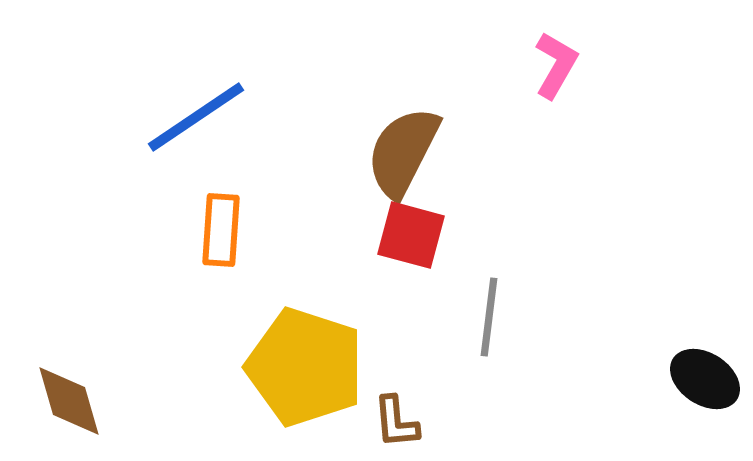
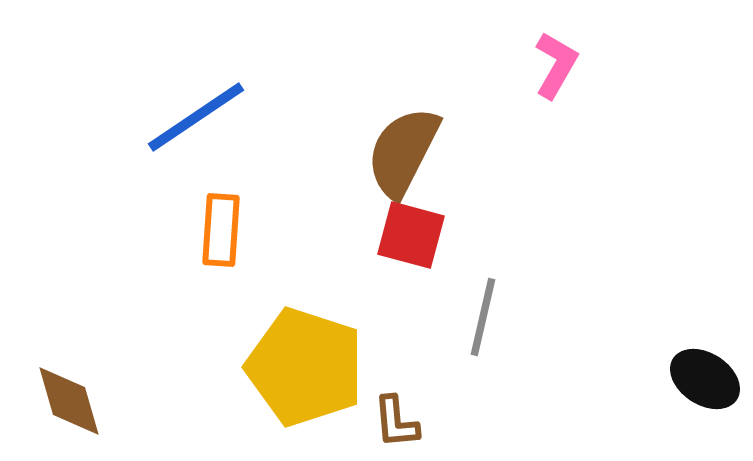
gray line: moved 6 px left; rotated 6 degrees clockwise
